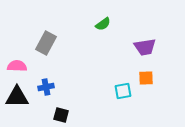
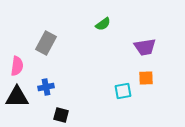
pink semicircle: rotated 96 degrees clockwise
